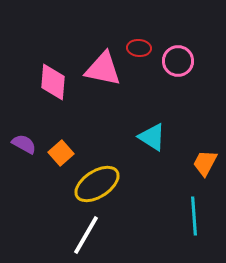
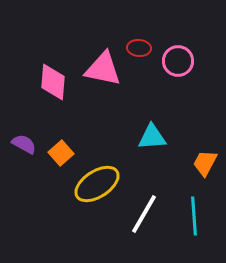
cyan triangle: rotated 36 degrees counterclockwise
white line: moved 58 px right, 21 px up
